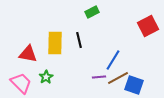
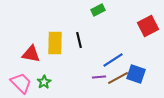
green rectangle: moved 6 px right, 2 px up
red triangle: moved 3 px right
blue line: rotated 25 degrees clockwise
green star: moved 2 px left, 5 px down
blue square: moved 2 px right, 11 px up
